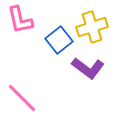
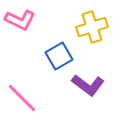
pink L-shape: rotated 52 degrees counterclockwise
blue square: moved 16 px down; rotated 8 degrees clockwise
purple L-shape: moved 17 px down
